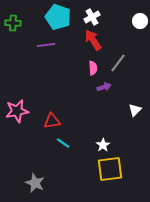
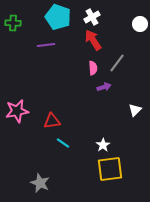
white circle: moved 3 px down
gray line: moved 1 px left
gray star: moved 5 px right
